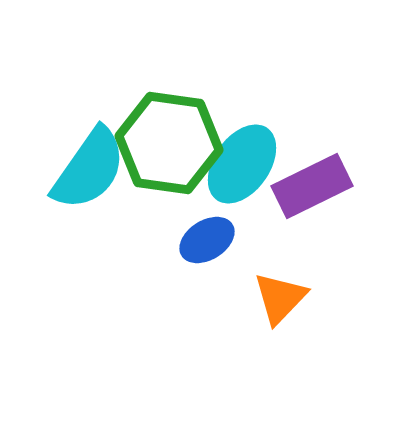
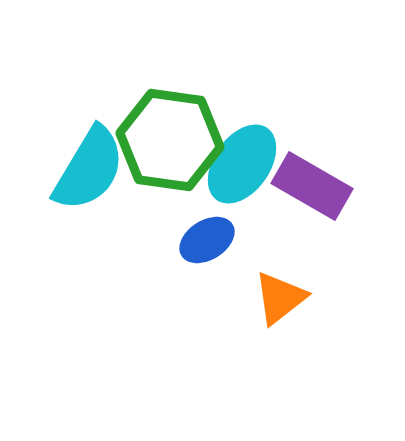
green hexagon: moved 1 px right, 3 px up
cyan semicircle: rotated 4 degrees counterclockwise
purple rectangle: rotated 56 degrees clockwise
orange triangle: rotated 8 degrees clockwise
